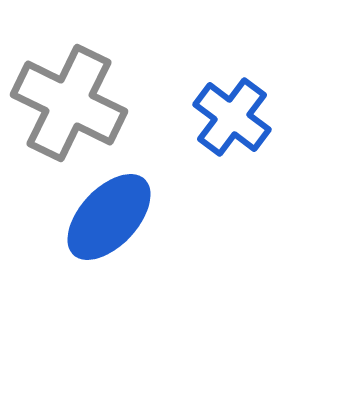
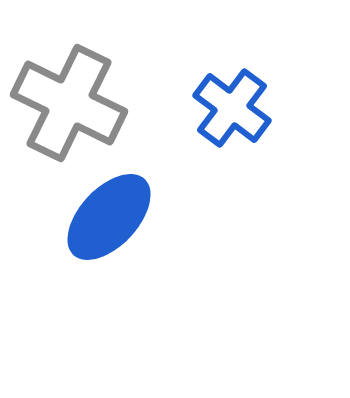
blue cross: moved 9 px up
